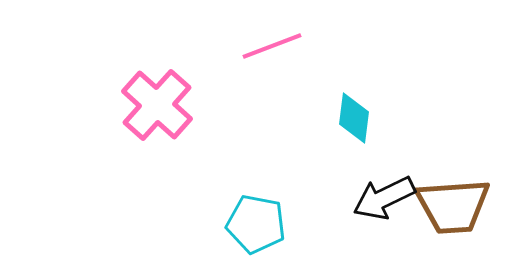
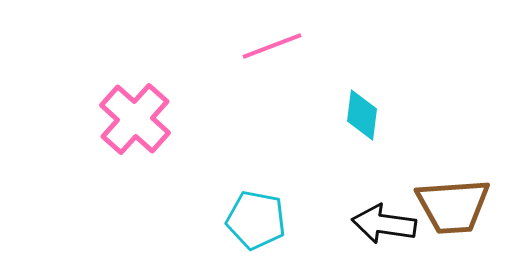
pink cross: moved 22 px left, 14 px down
cyan diamond: moved 8 px right, 3 px up
black arrow: moved 26 px down; rotated 34 degrees clockwise
cyan pentagon: moved 4 px up
